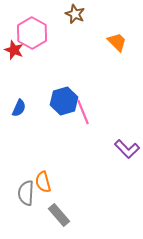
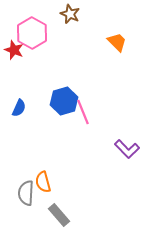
brown star: moved 5 px left
